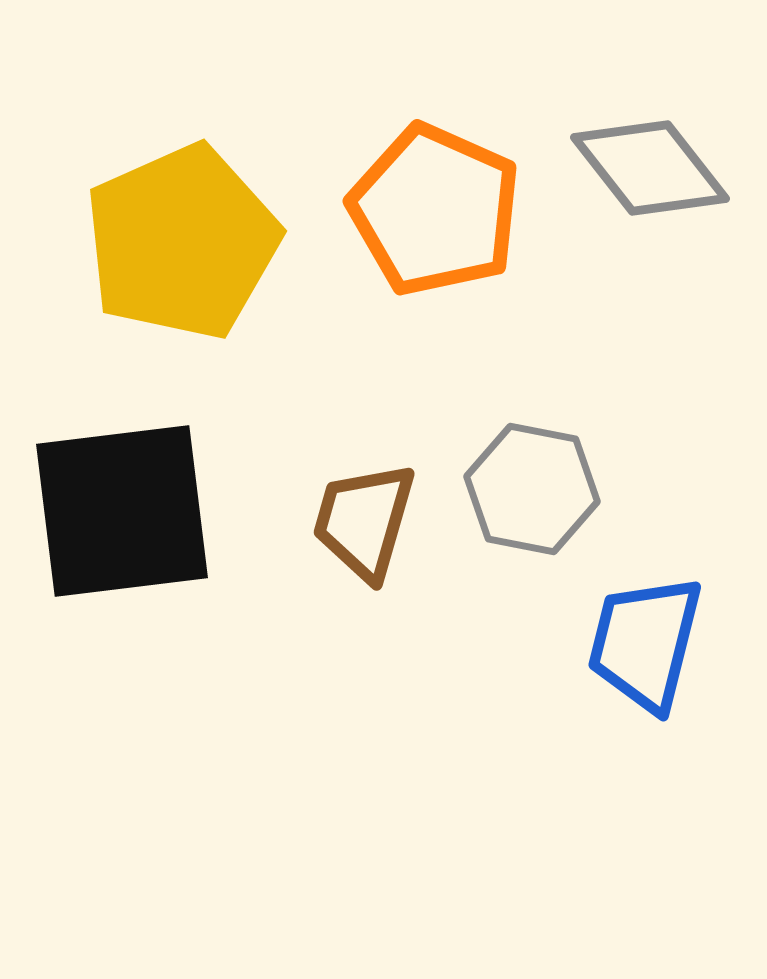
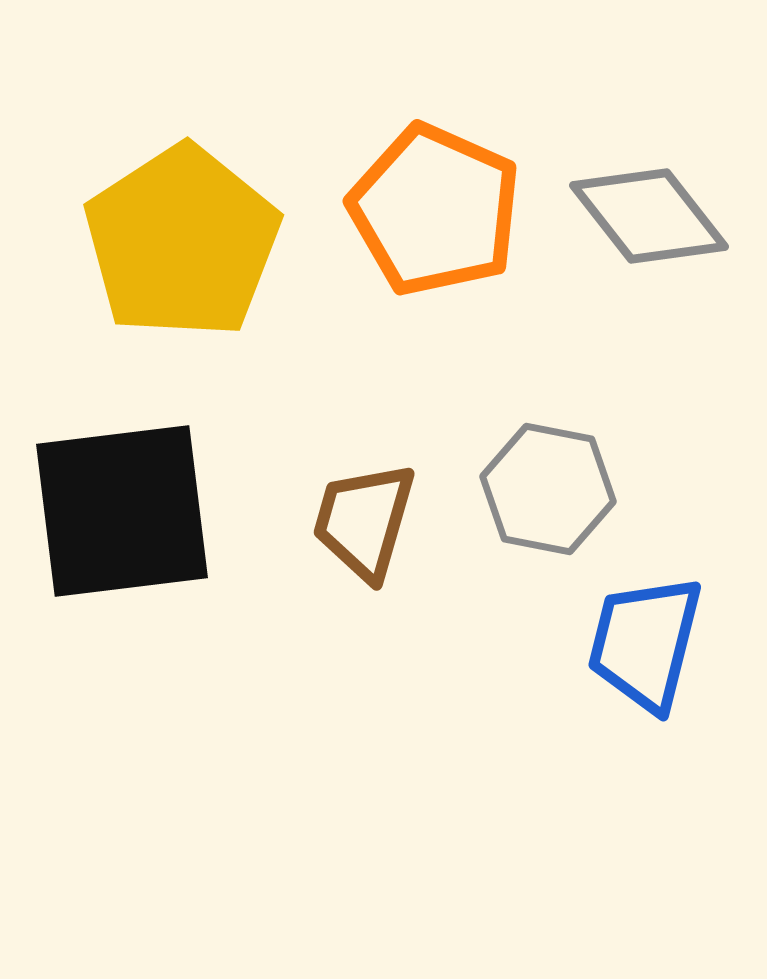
gray diamond: moved 1 px left, 48 px down
yellow pentagon: rotated 9 degrees counterclockwise
gray hexagon: moved 16 px right
